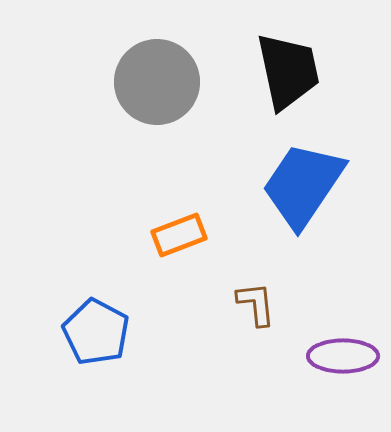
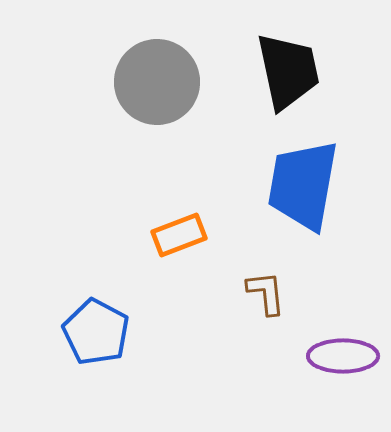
blue trapezoid: rotated 24 degrees counterclockwise
brown L-shape: moved 10 px right, 11 px up
